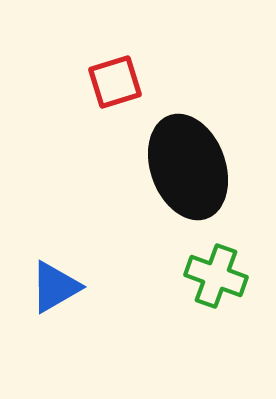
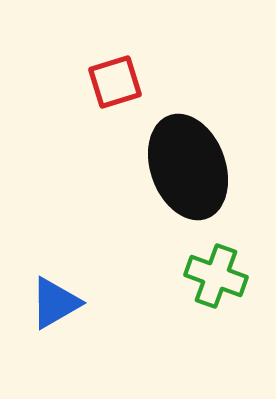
blue triangle: moved 16 px down
